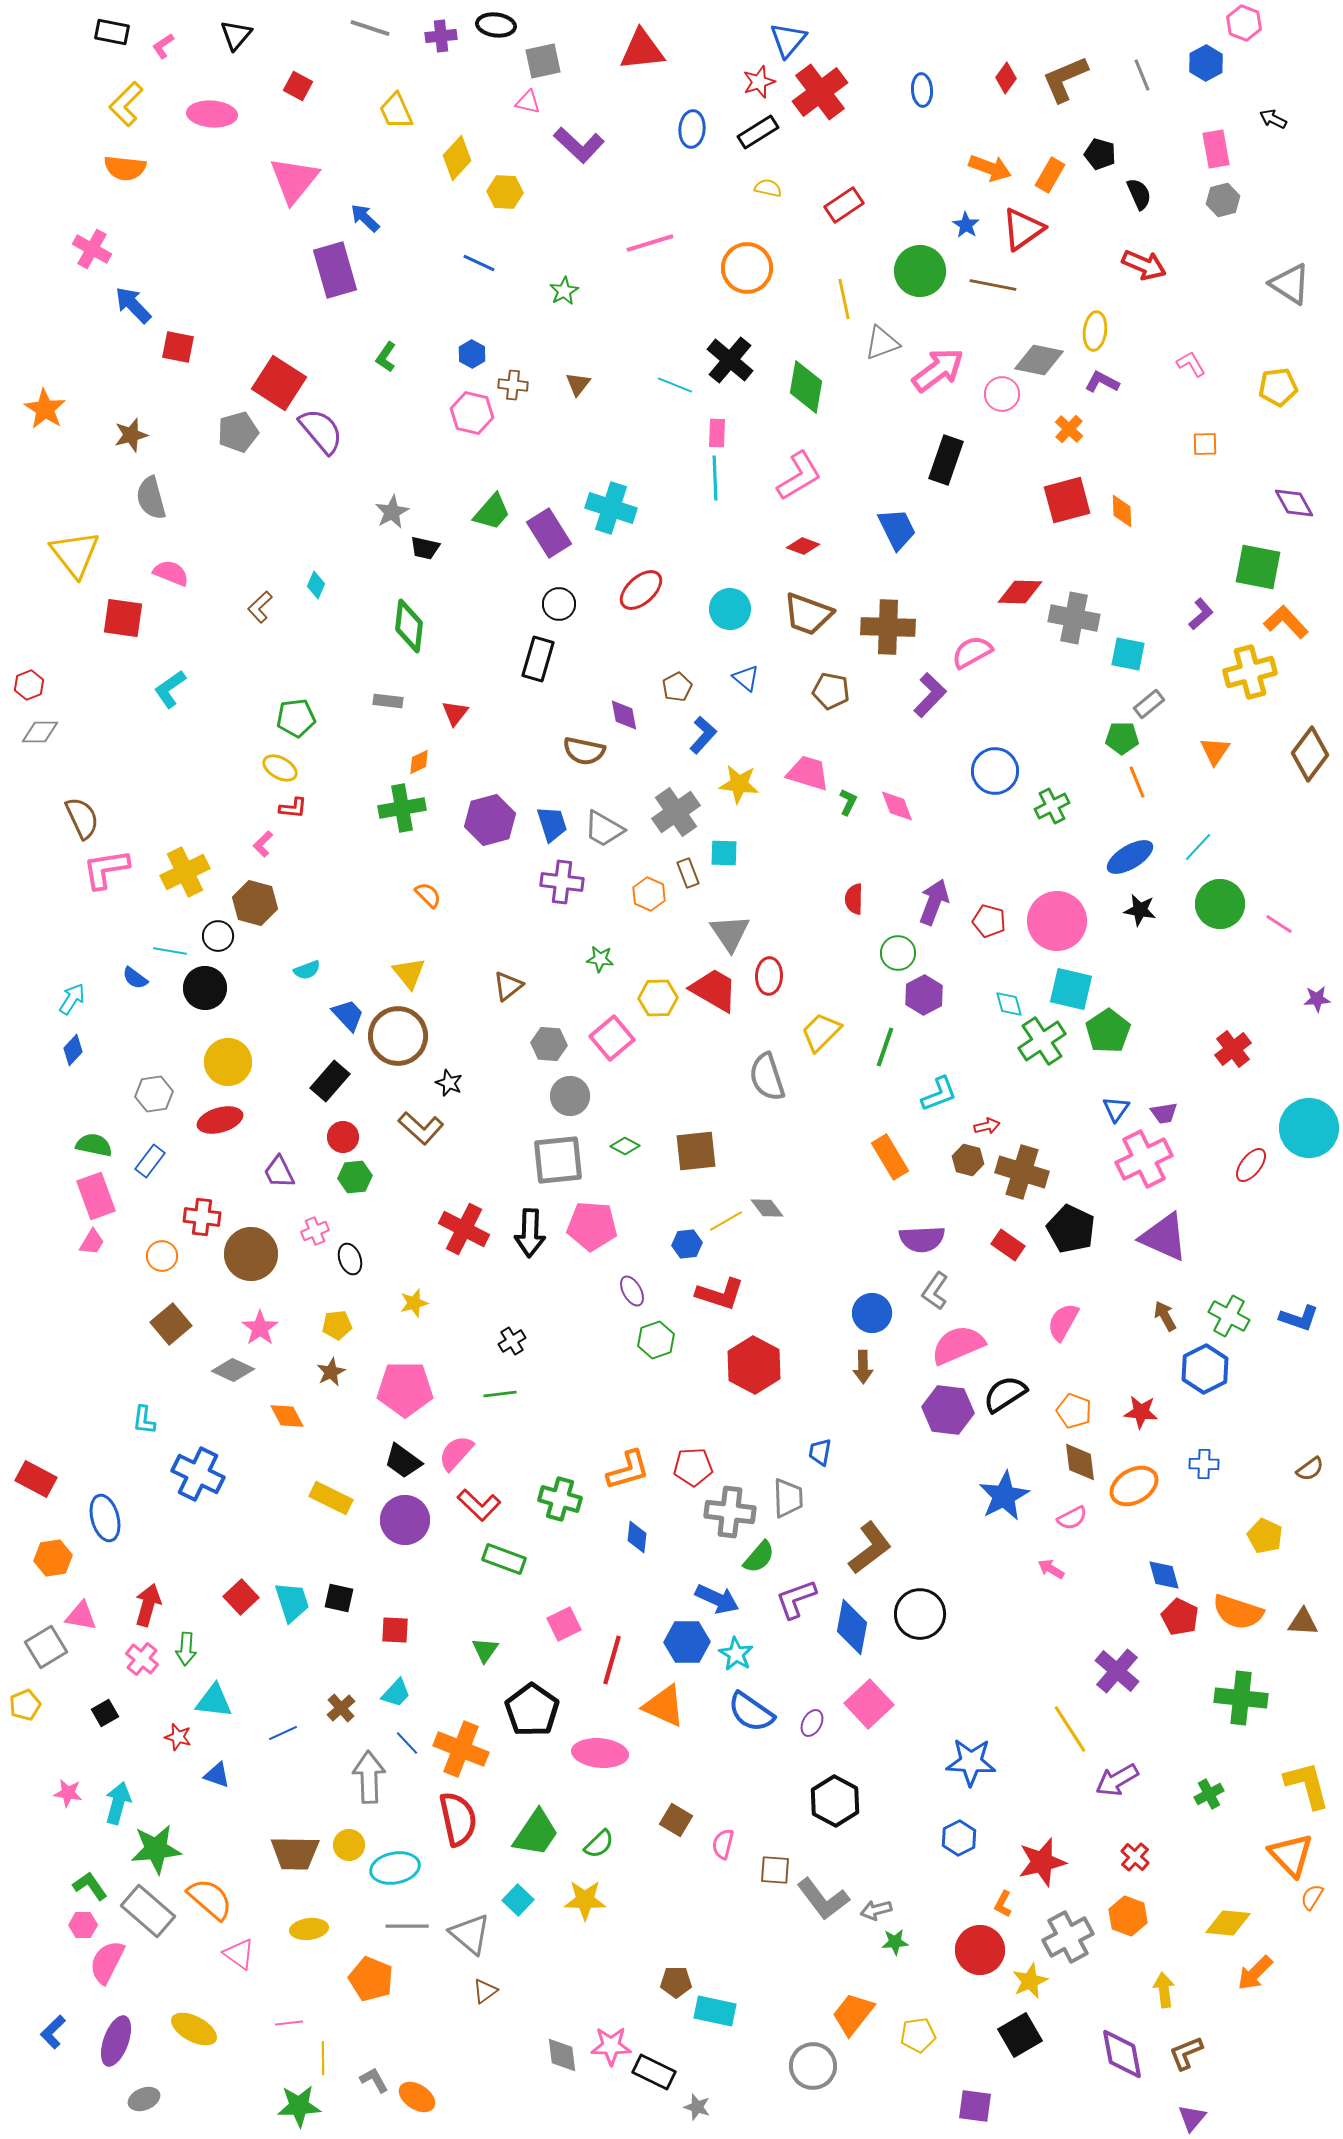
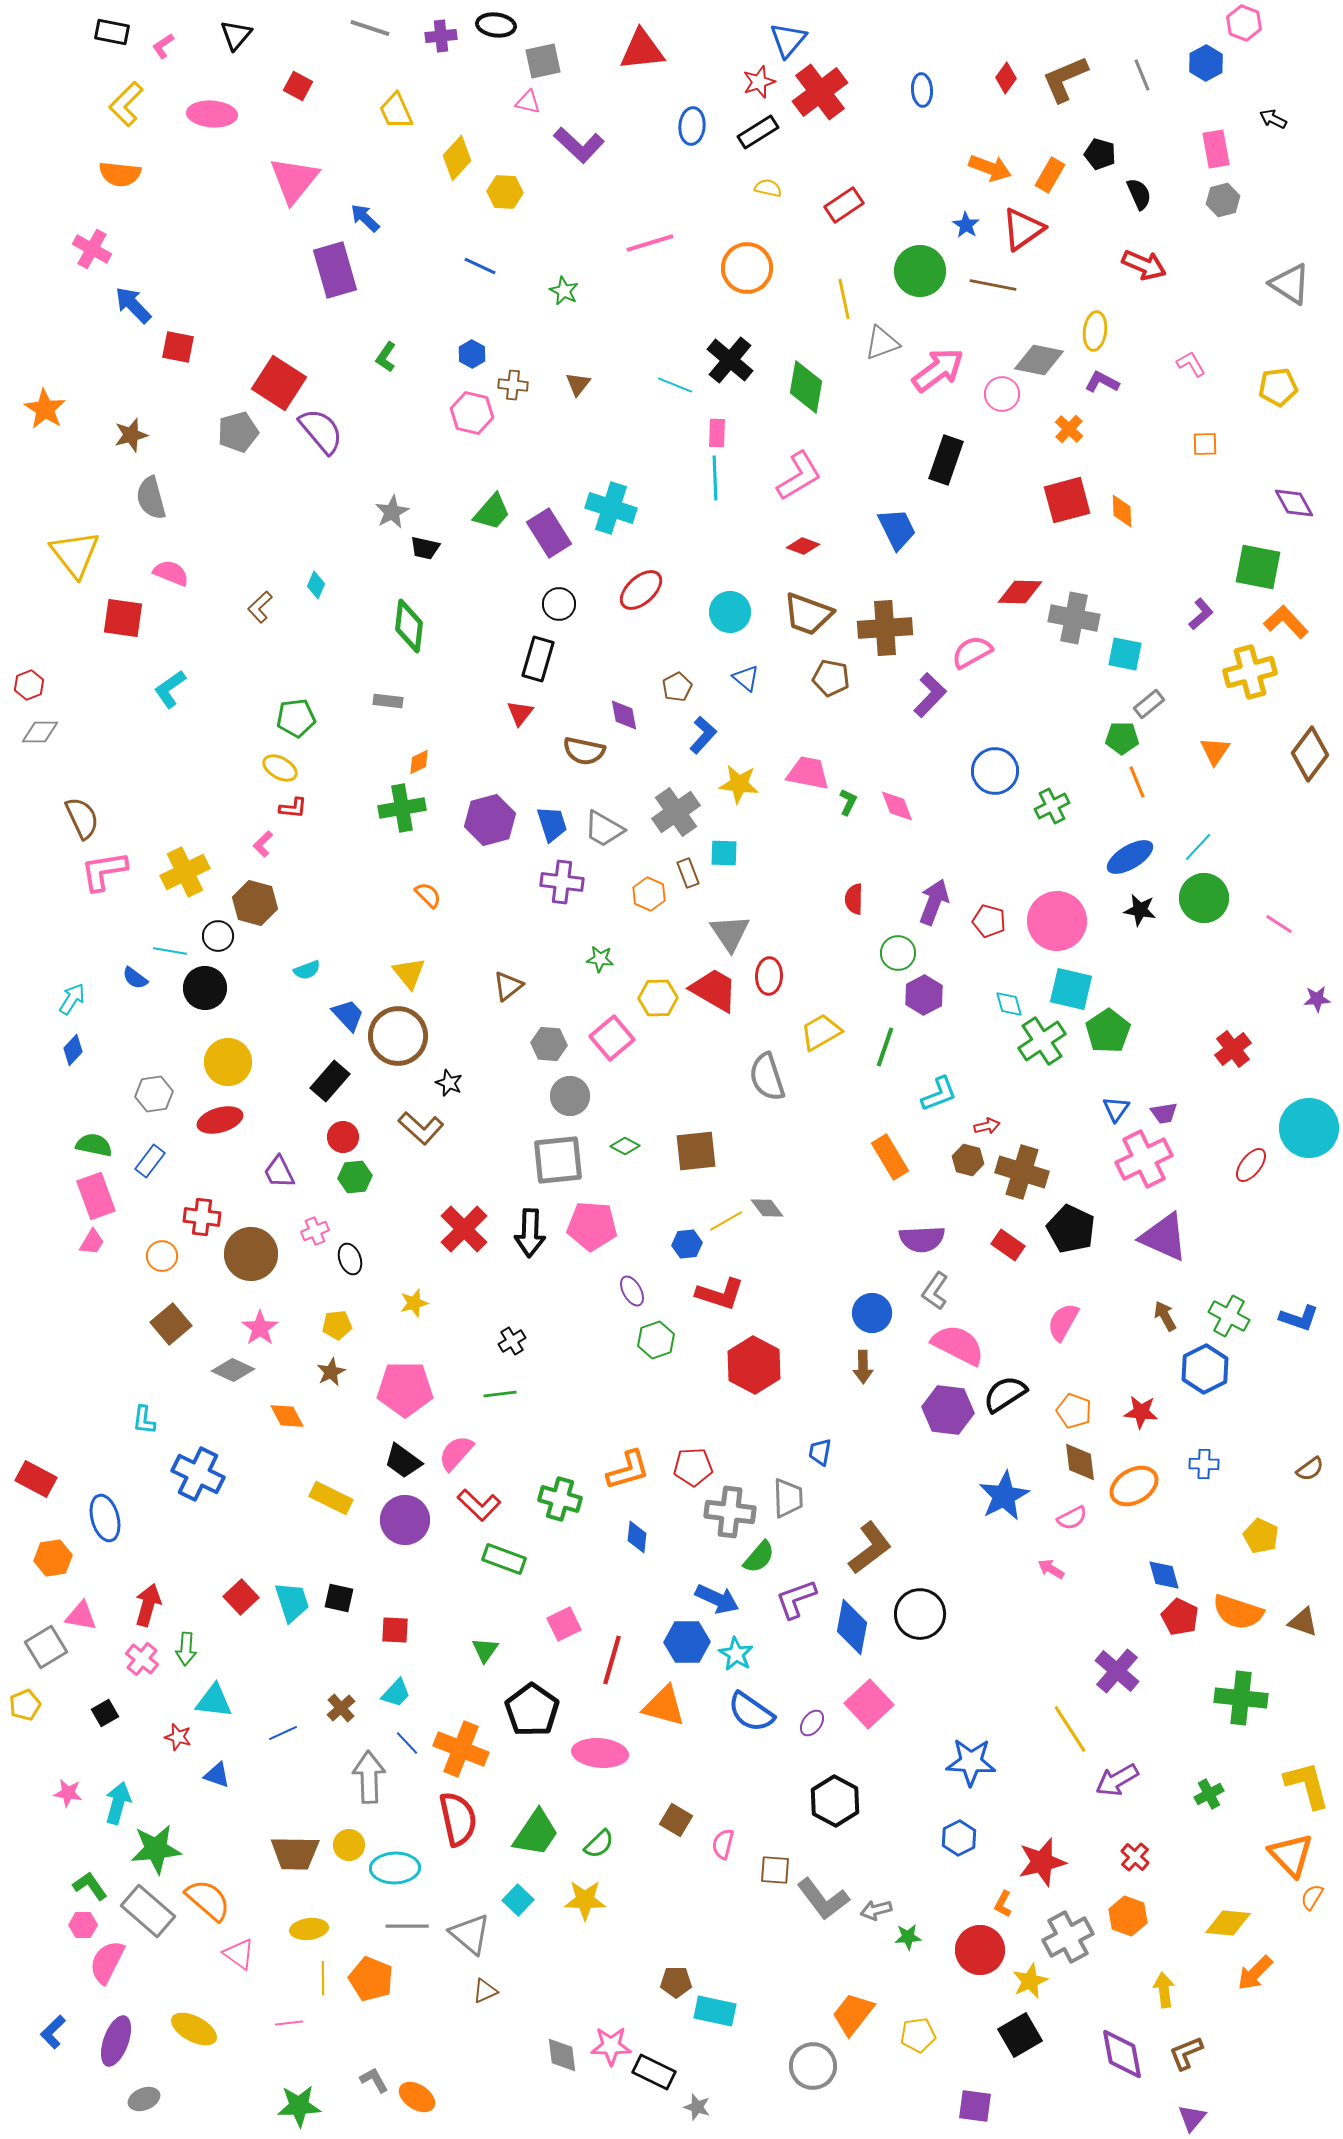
blue ellipse at (692, 129): moved 3 px up
orange semicircle at (125, 168): moved 5 px left, 6 px down
blue line at (479, 263): moved 1 px right, 3 px down
green star at (564, 291): rotated 16 degrees counterclockwise
cyan circle at (730, 609): moved 3 px down
brown cross at (888, 627): moved 3 px left, 1 px down; rotated 6 degrees counterclockwise
cyan square at (1128, 654): moved 3 px left
brown pentagon at (831, 691): moved 13 px up
red triangle at (455, 713): moved 65 px right
pink trapezoid at (808, 773): rotated 6 degrees counterclockwise
pink L-shape at (106, 869): moved 2 px left, 2 px down
green circle at (1220, 904): moved 16 px left, 6 px up
yellow trapezoid at (821, 1032): rotated 15 degrees clockwise
red cross at (464, 1229): rotated 18 degrees clockwise
pink semicircle at (958, 1345): rotated 50 degrees clockwise
yellow pentagon at (1265, 1536): moved 4 px left
brown triangle at (1303, 1622): rotated 16 degrees clockwise
orange triangle at (664, 1706): rotated 9 degrees counterclockwise
purple ellipse at (812, 1723): rotated 8 degrees clockwise
cyan ellipse at (395, 1868): rotated 9 degrees clockwise
orange semicircle at (210, 1899): moved 2 px left, 1 px down
green star at (895, 1942): moved 13 px right, 5 px up
brown triangle at (485, 1991): rotated 12 degrees clockwise
yellow line at (323, 2058): moved 80 px up
